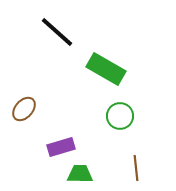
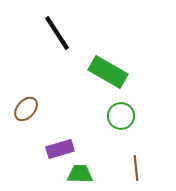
black line: moved 1 px down; rotated 15 degrees clockwise
green rectangle: moved 2 px right, 3 px down
brown ellipse: moved 2 px right
green circle: moved 1 px right
purple rectangle: moved 1 px left, 2 px down
